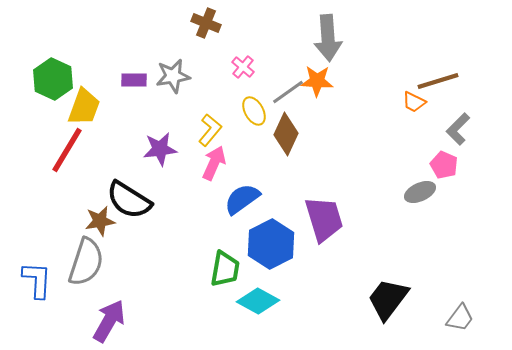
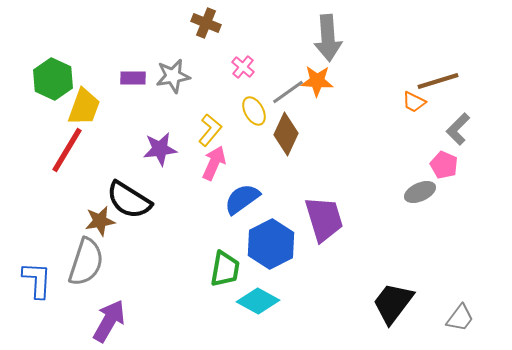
purple rectangle: moved 1 px left, 2 px up
black trapezoid: moved 5 px right, 4 px down
